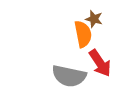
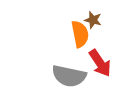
brown star: moved 1 px left, 1 px down
orange semicircle: moved 3 px left
